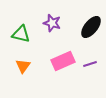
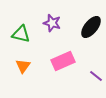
purple line: moved 6 px right, 12 px down; rotated 56 degrees clockwise
